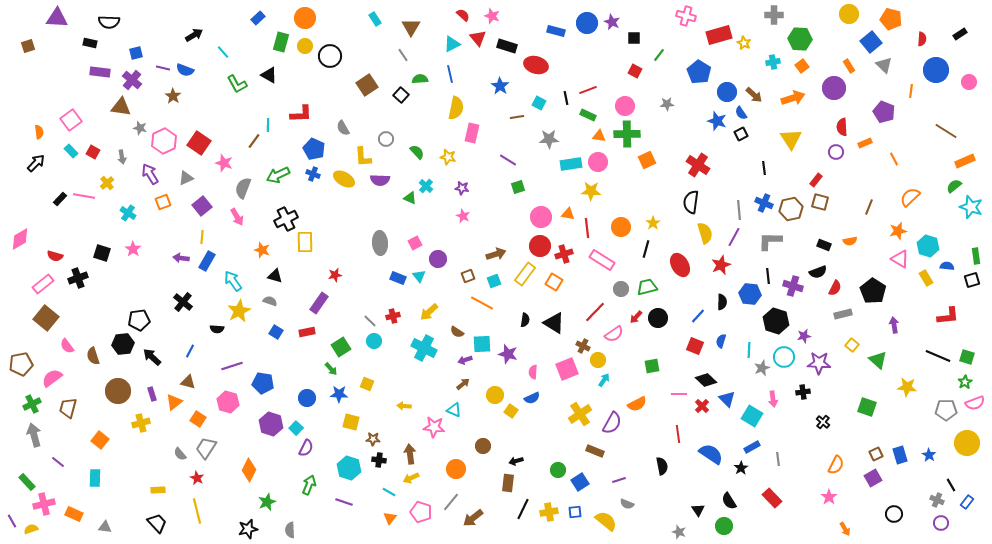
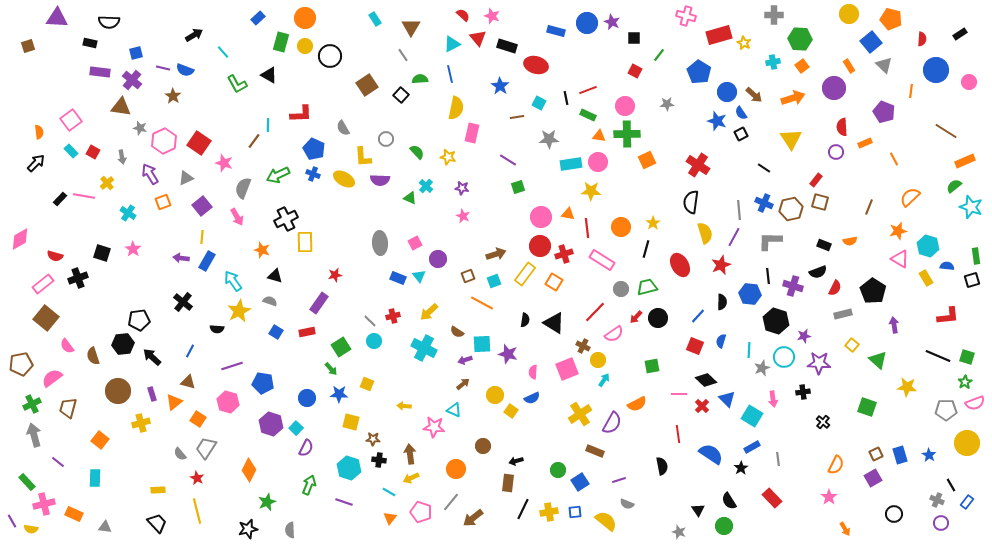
black line at (764, 168): rotated 48 degrees counterclockwise
yellow semicircle at (31, 529): rotated 152 degrees counterclockwise
